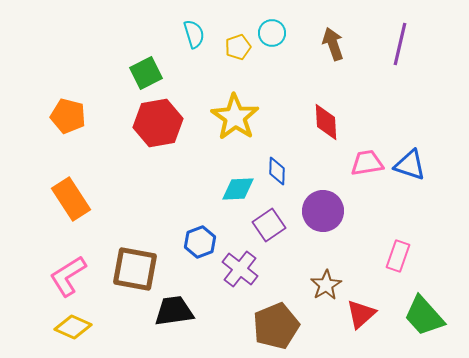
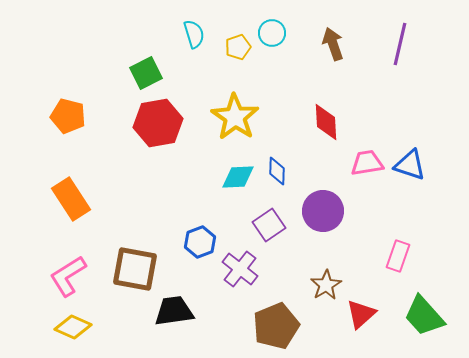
cyan diamond: moved 12 px up
